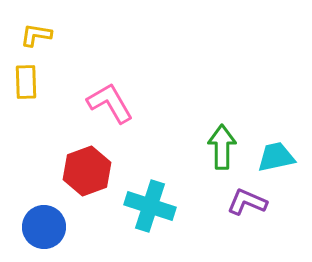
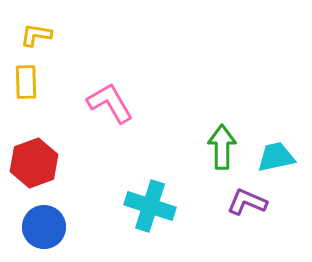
red hexagon: moved 53 px left, 8 px up
